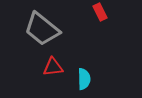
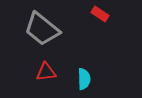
red rectangle: moved 2 px down; rotated 30 degrees counterclockwise
red triangle: moved 7 px left, 5 px down
